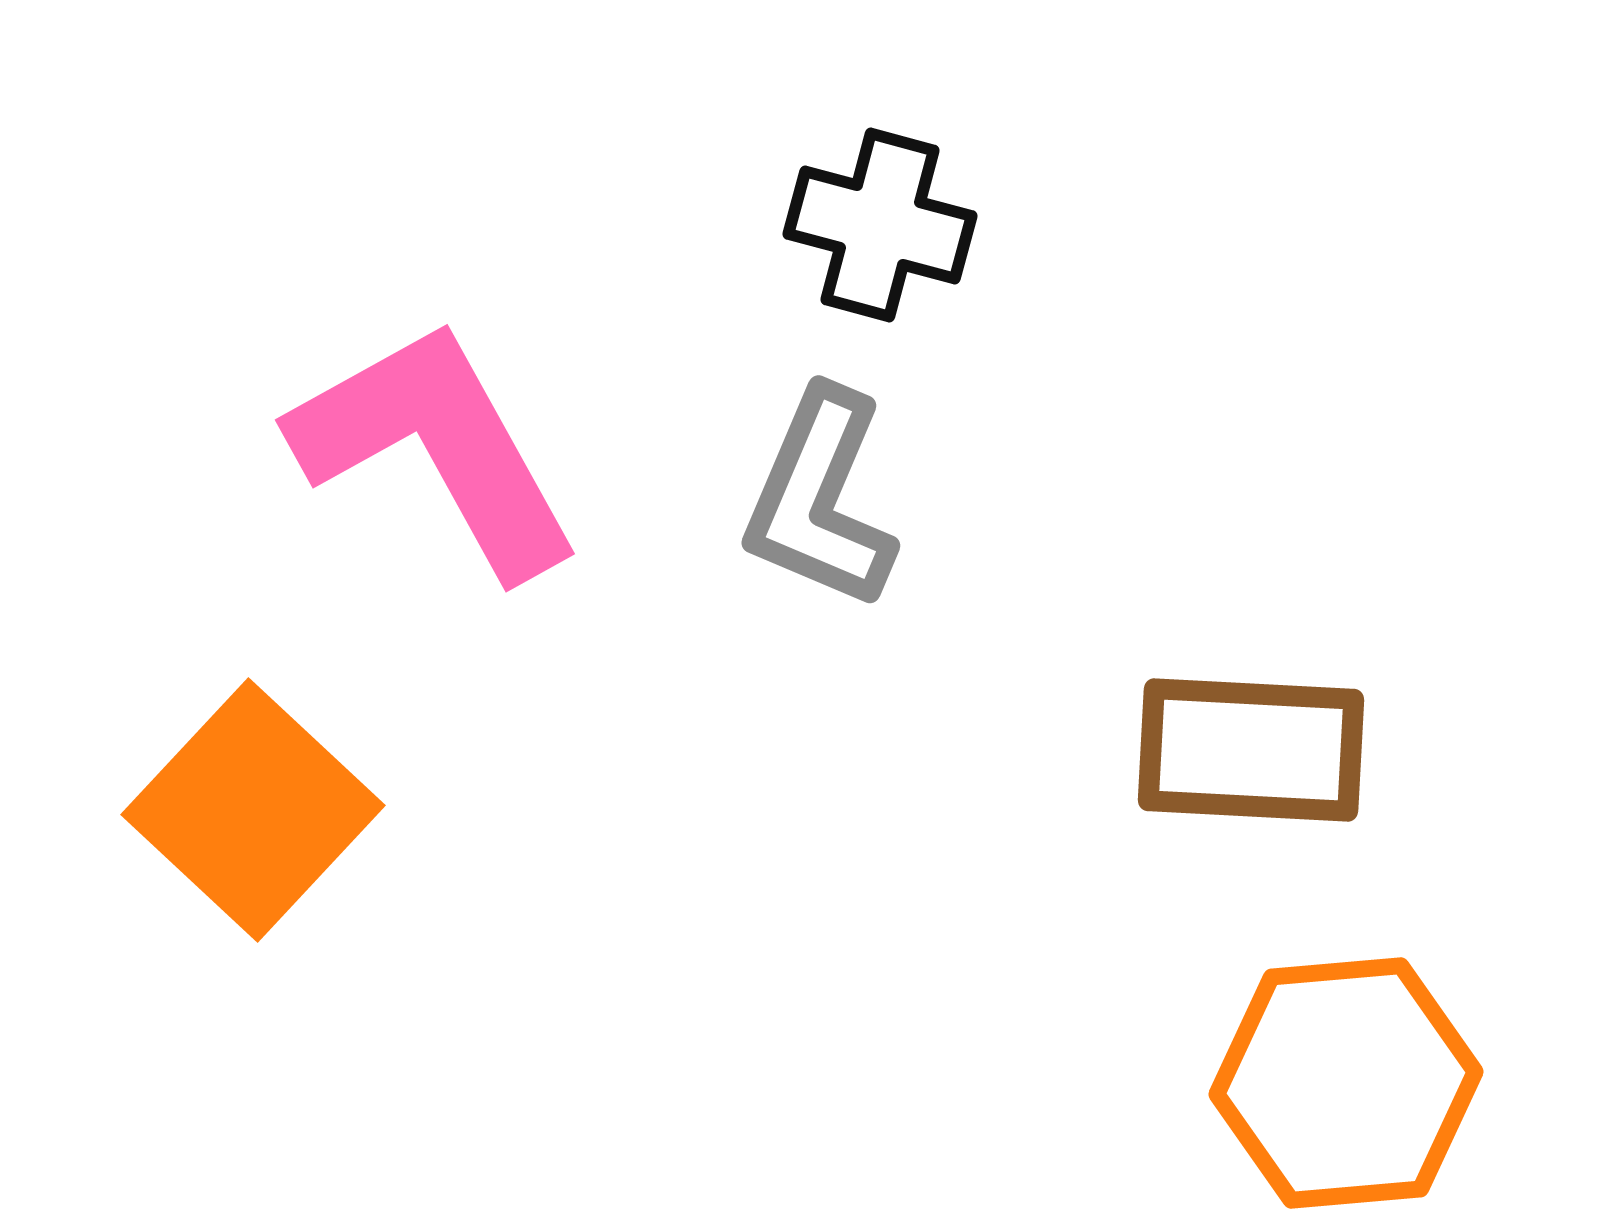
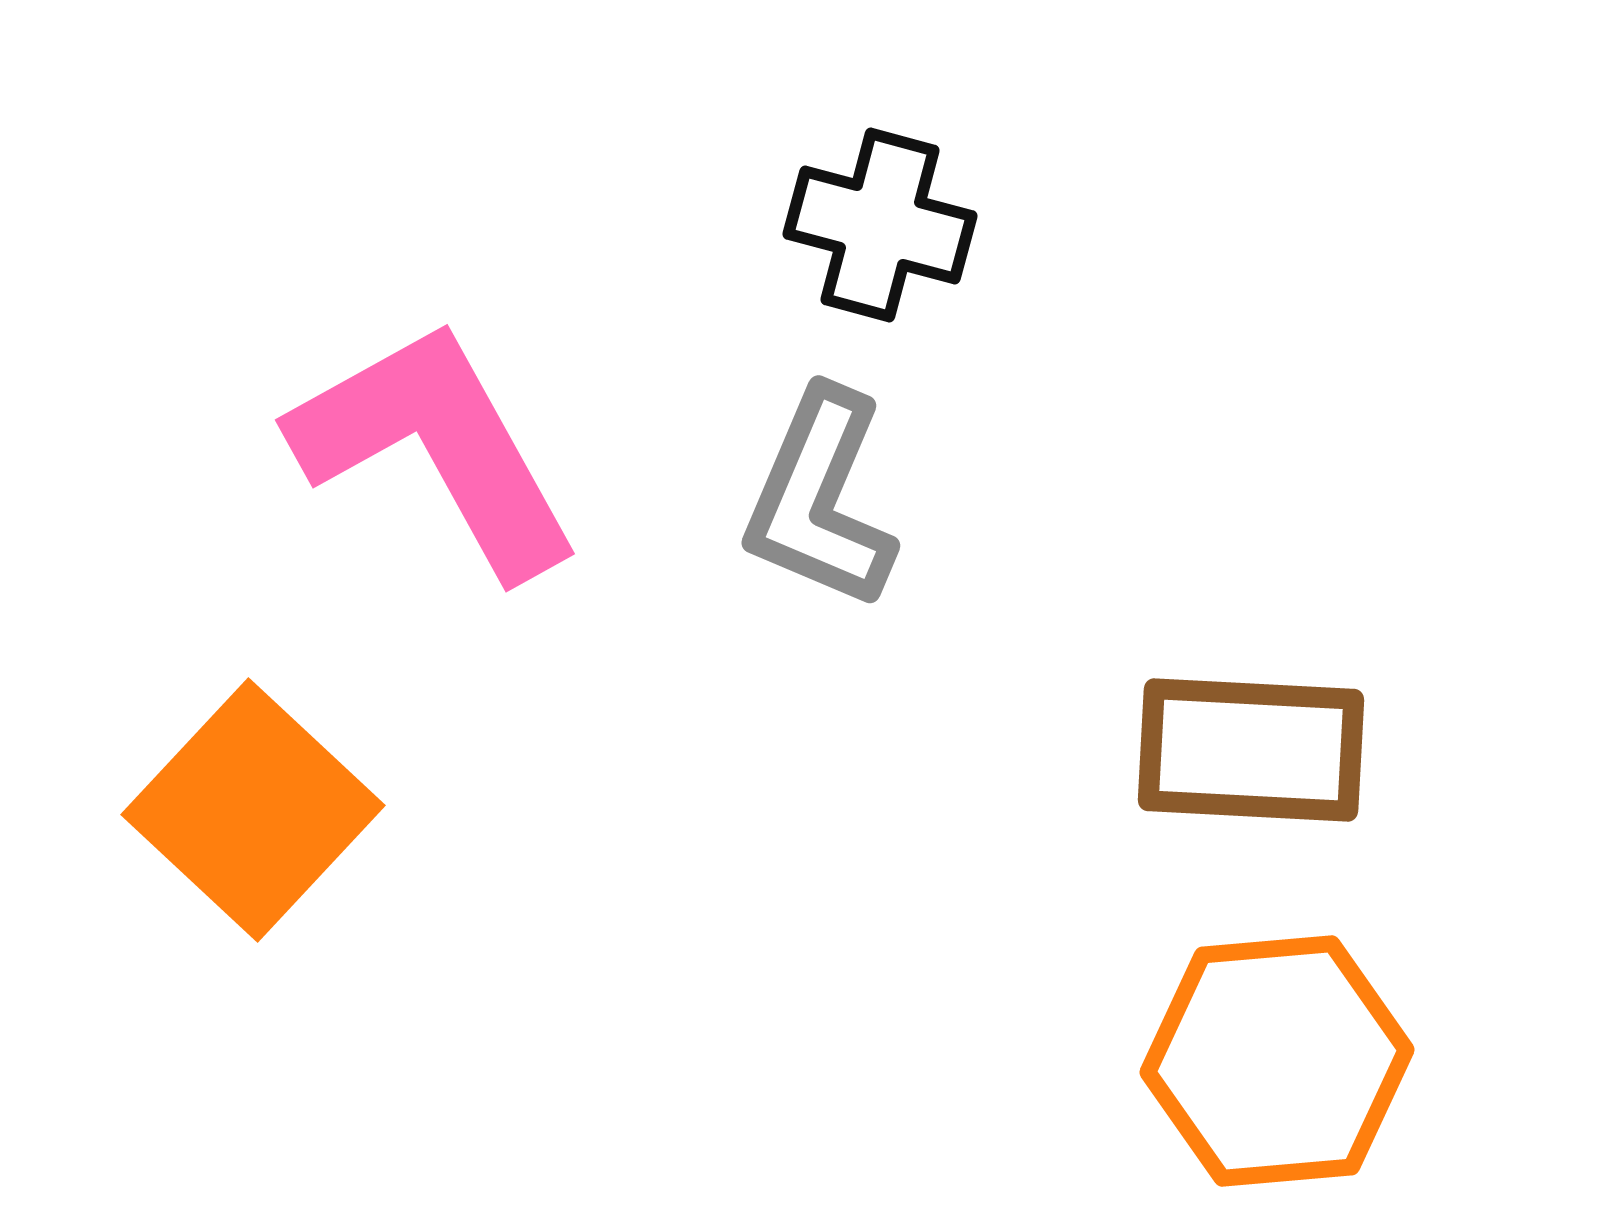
orange hexagon: moved 69 px left, 22 px up
